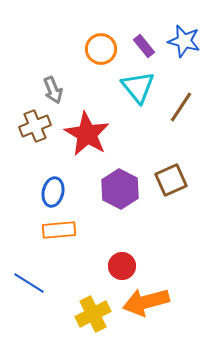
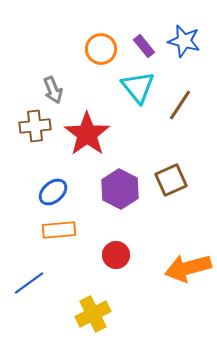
brown line: moved 1 px left, 2 px up
brown cross: rotated 16 degrees clockwise
red star: rotated 6 degrees clockwise
blue ellipse: rotated 36 degrees clockwise
red circle: moved 6 px left, 11 px up
blue line: rotated 68 degrees counterclockwise
orange arrow: moved 42 px right, 34 px up
